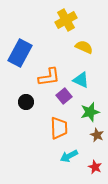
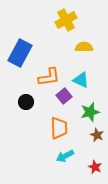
yellow semicircle: rotated 24 degrees counterclockwise
cyan arrow: moved 4 px left
